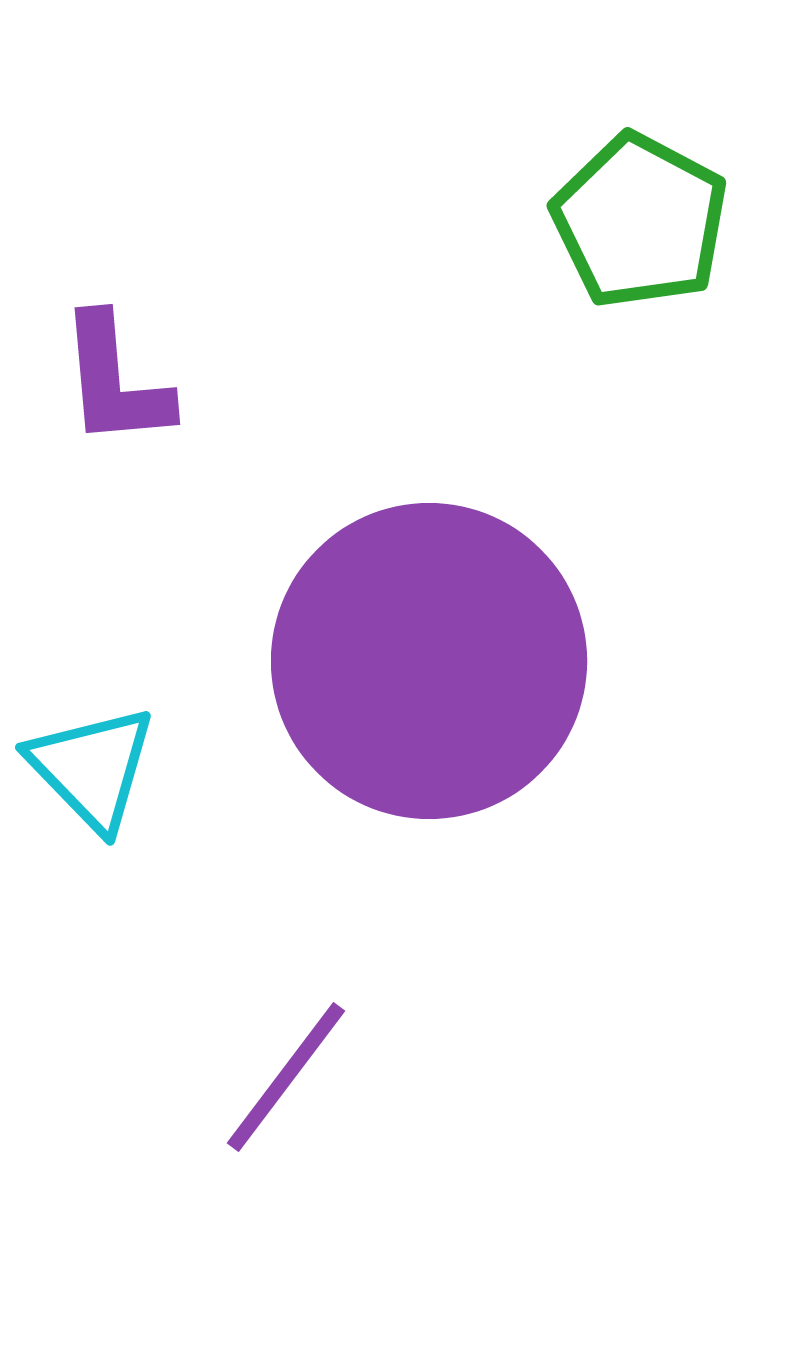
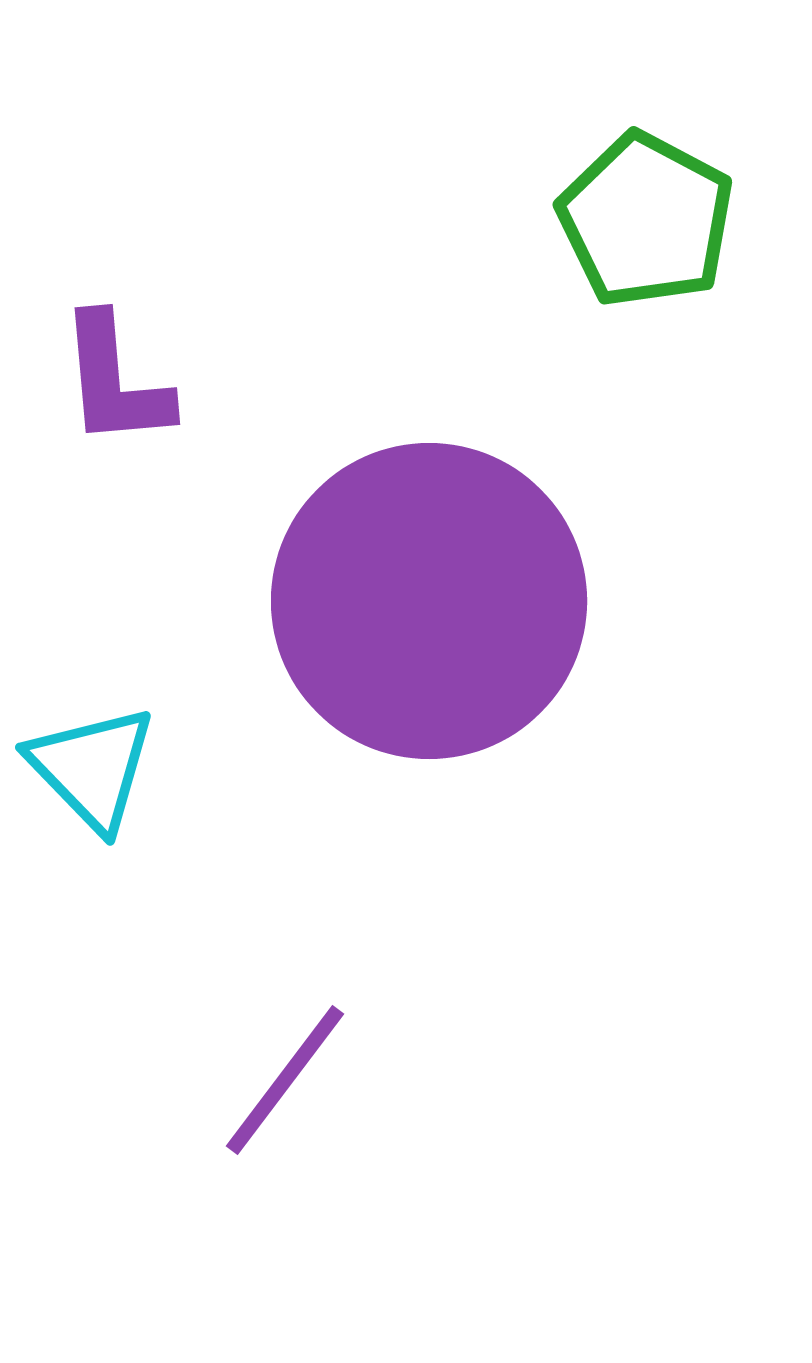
green pentagon: moved 6 px right, 1 px up
purple circle: moved 60 px up
purple line: moved 1 px left, 3 px down
